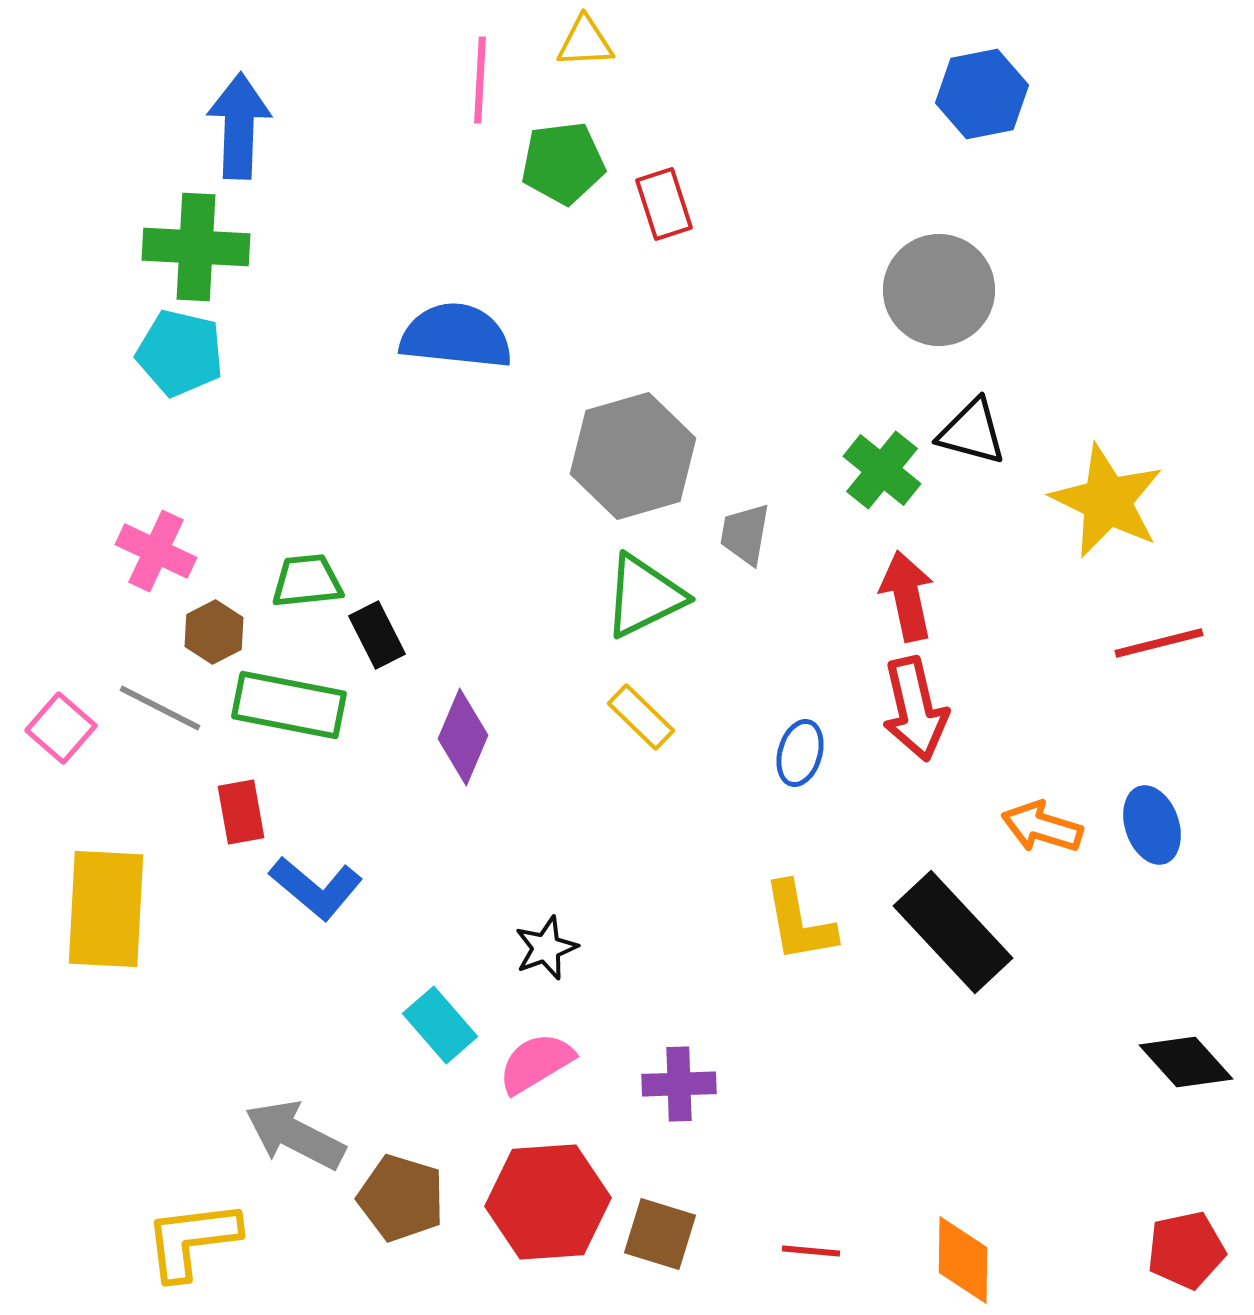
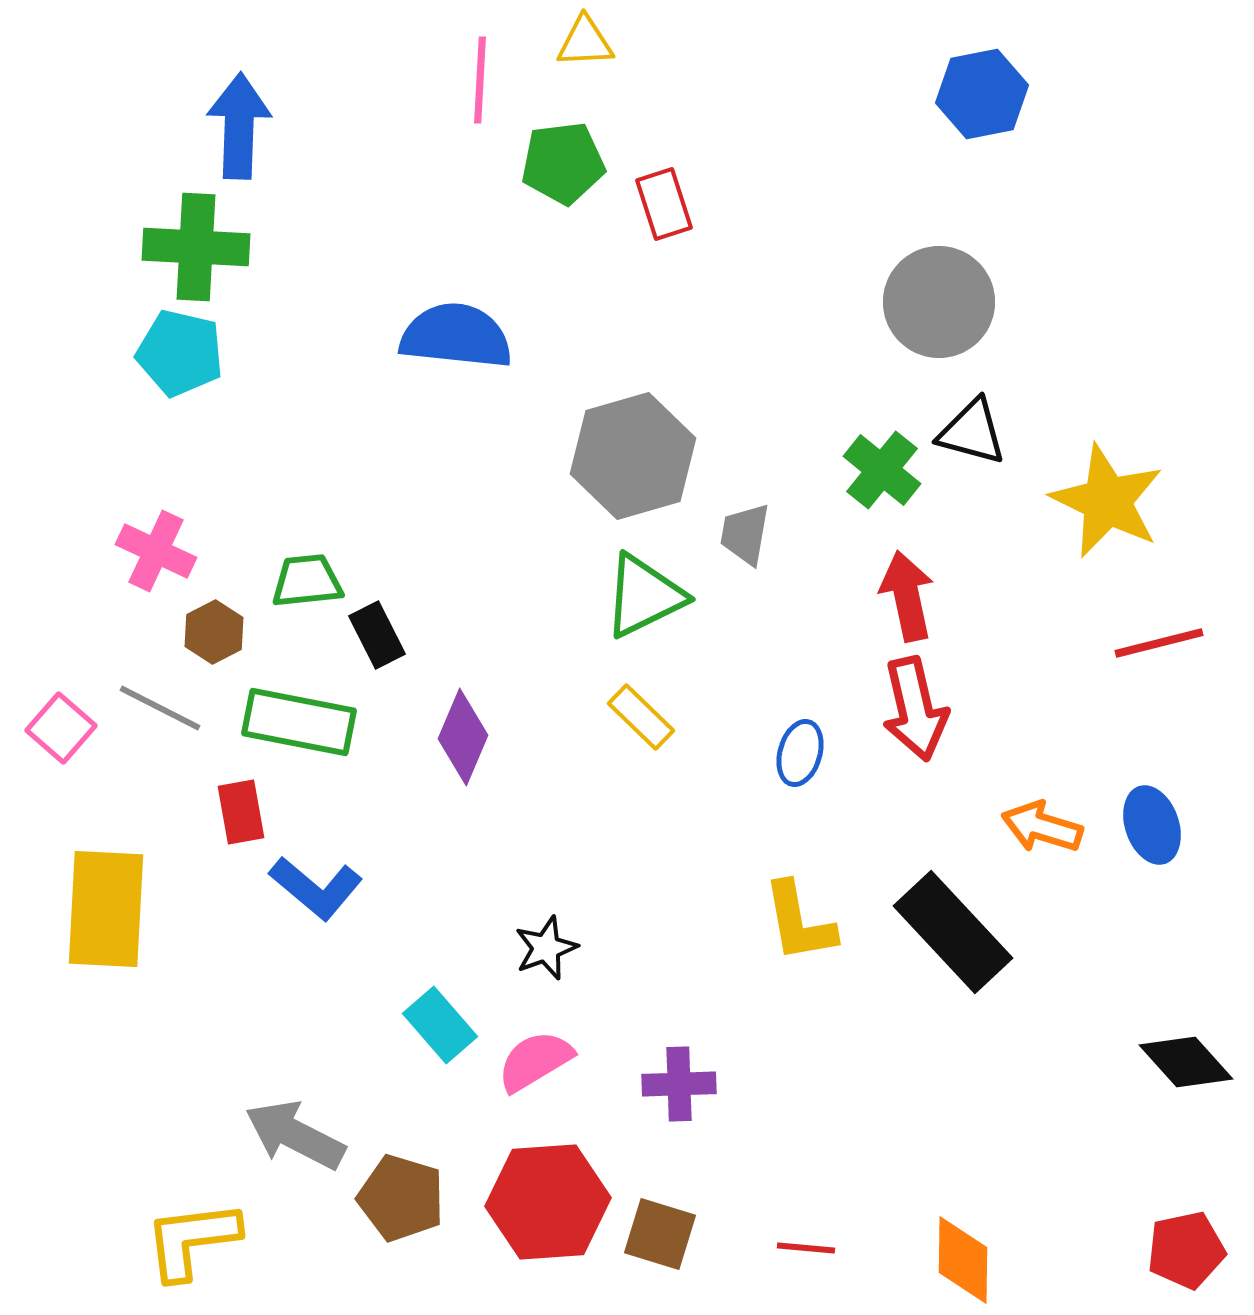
gray circle at (939, 290): moved 12 px down
green rectangle at (289, 705): moved 10 px right, 17 px down
pink semicircle at (536, 1063): moved 1 px left, 2 px up
red line at (811, 1251): moved 5 px left, 3 px up
